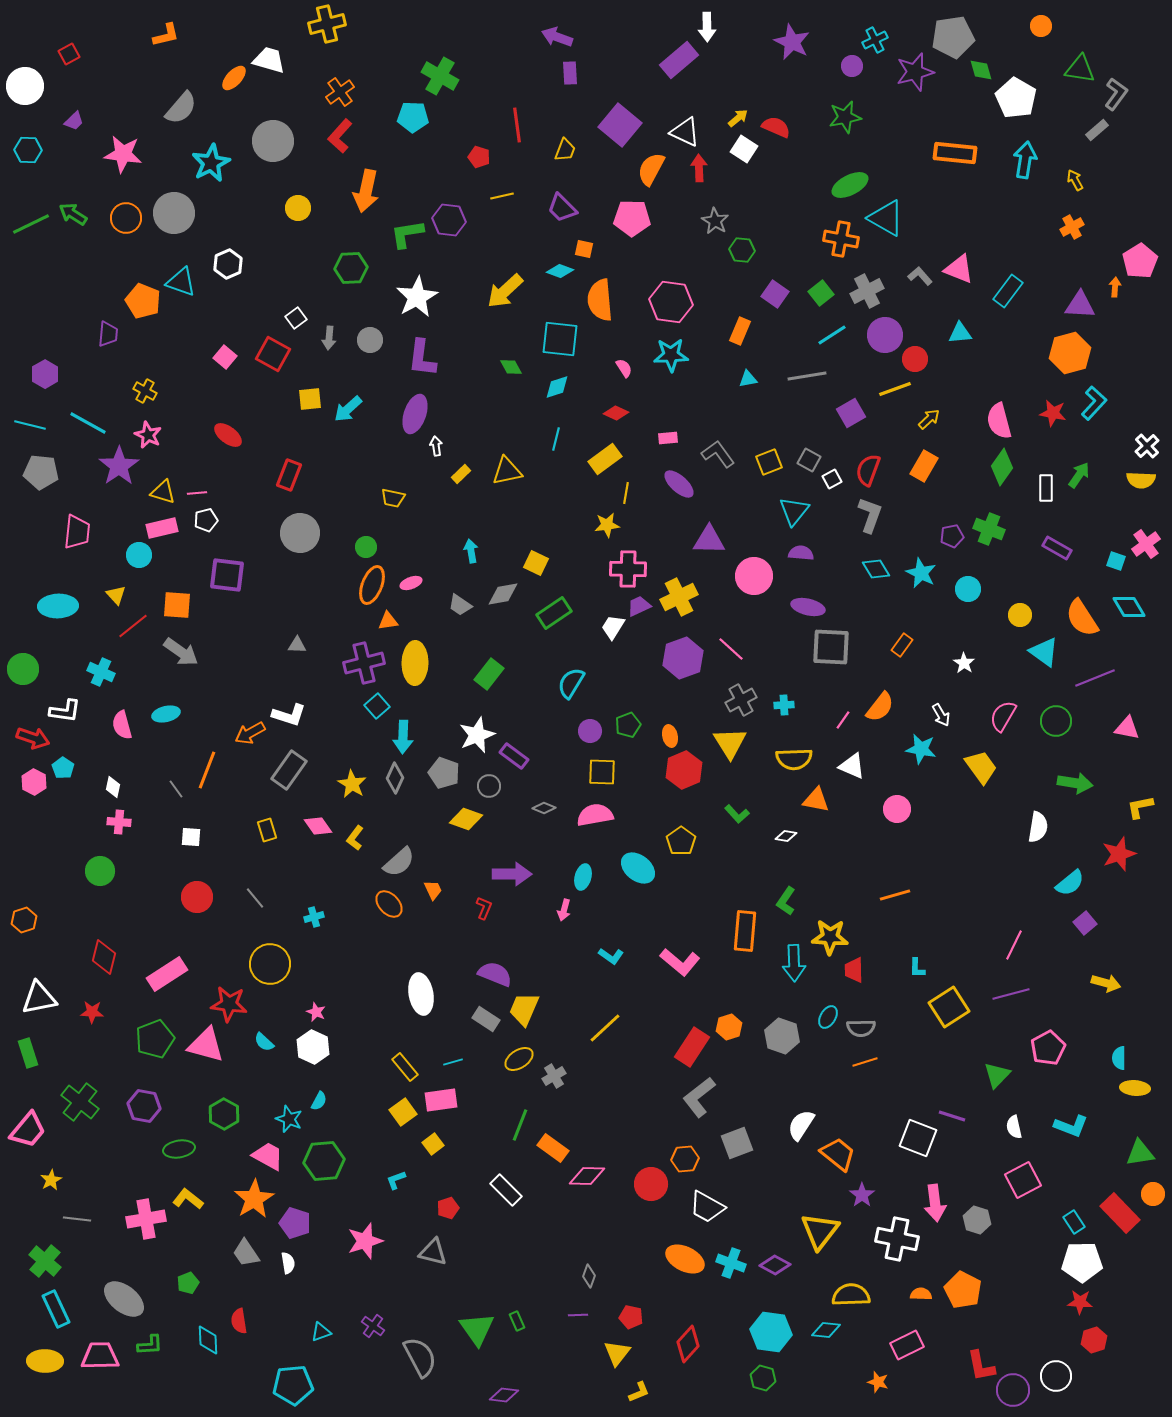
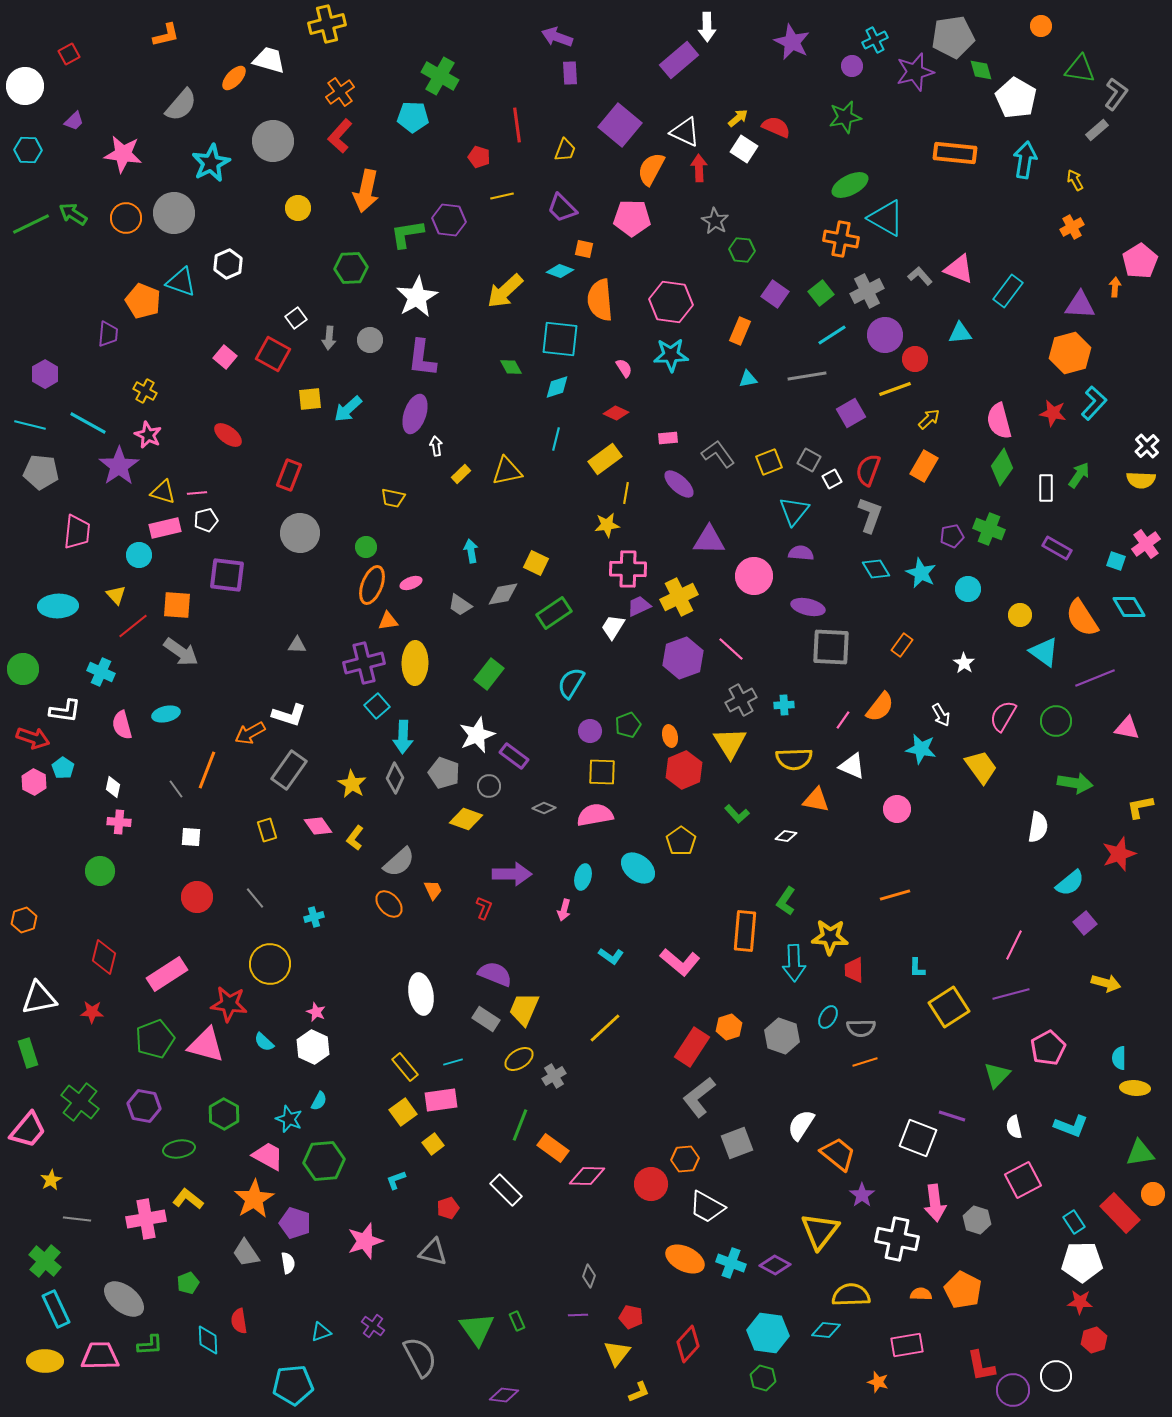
gray semicircle at (181, 108): moved 3 px up
pink rectangle at (162, 528): moved 3 px right
cyan hexagon at (771, 1332): moved 3 px left, 1 px down
pink rectangle at (907, 1345): rotated 16 degrees clockwise
